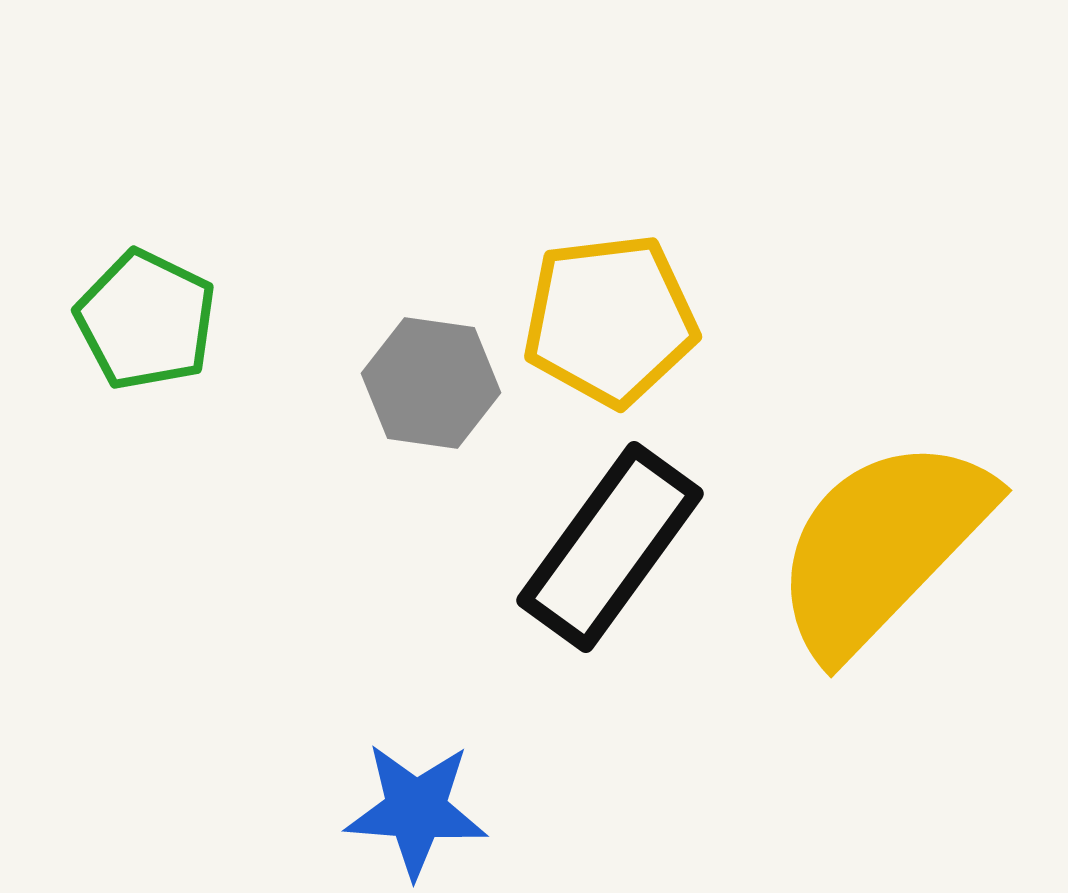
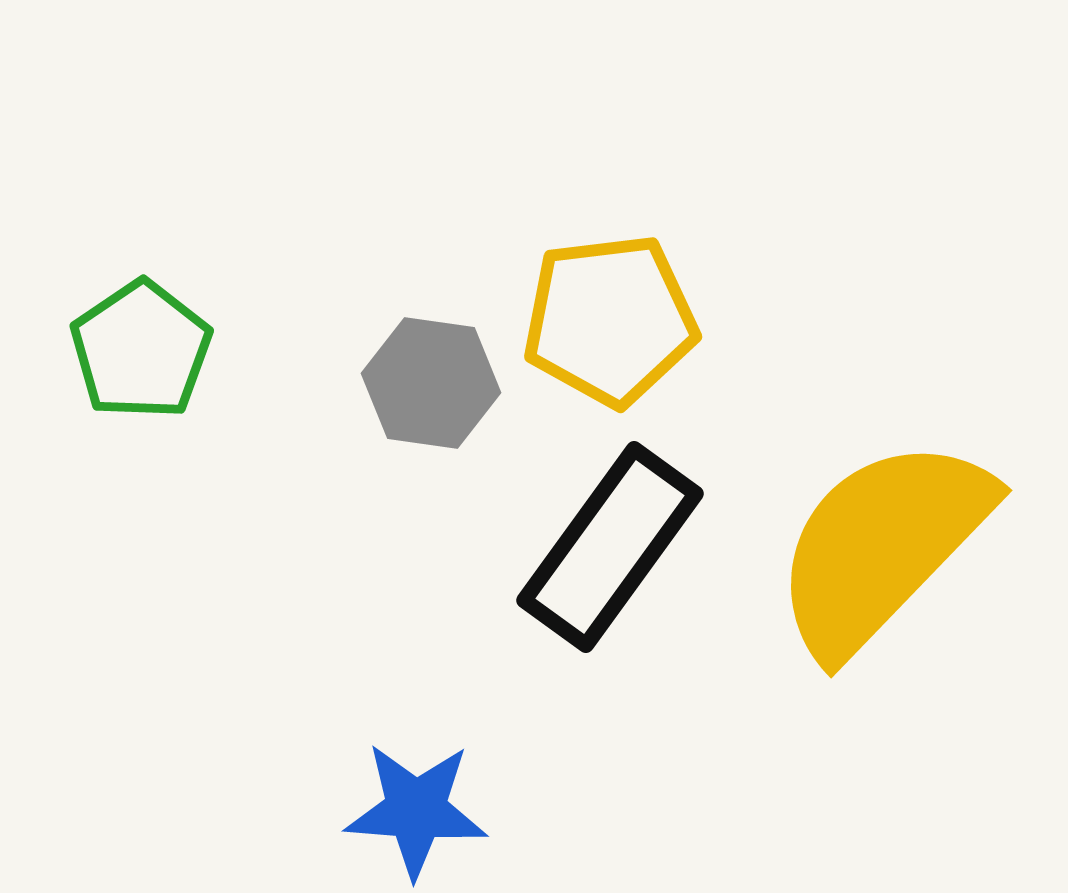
green pentagon: moved 5 px left, 30 px down; rotated 12 degrees clockwise
